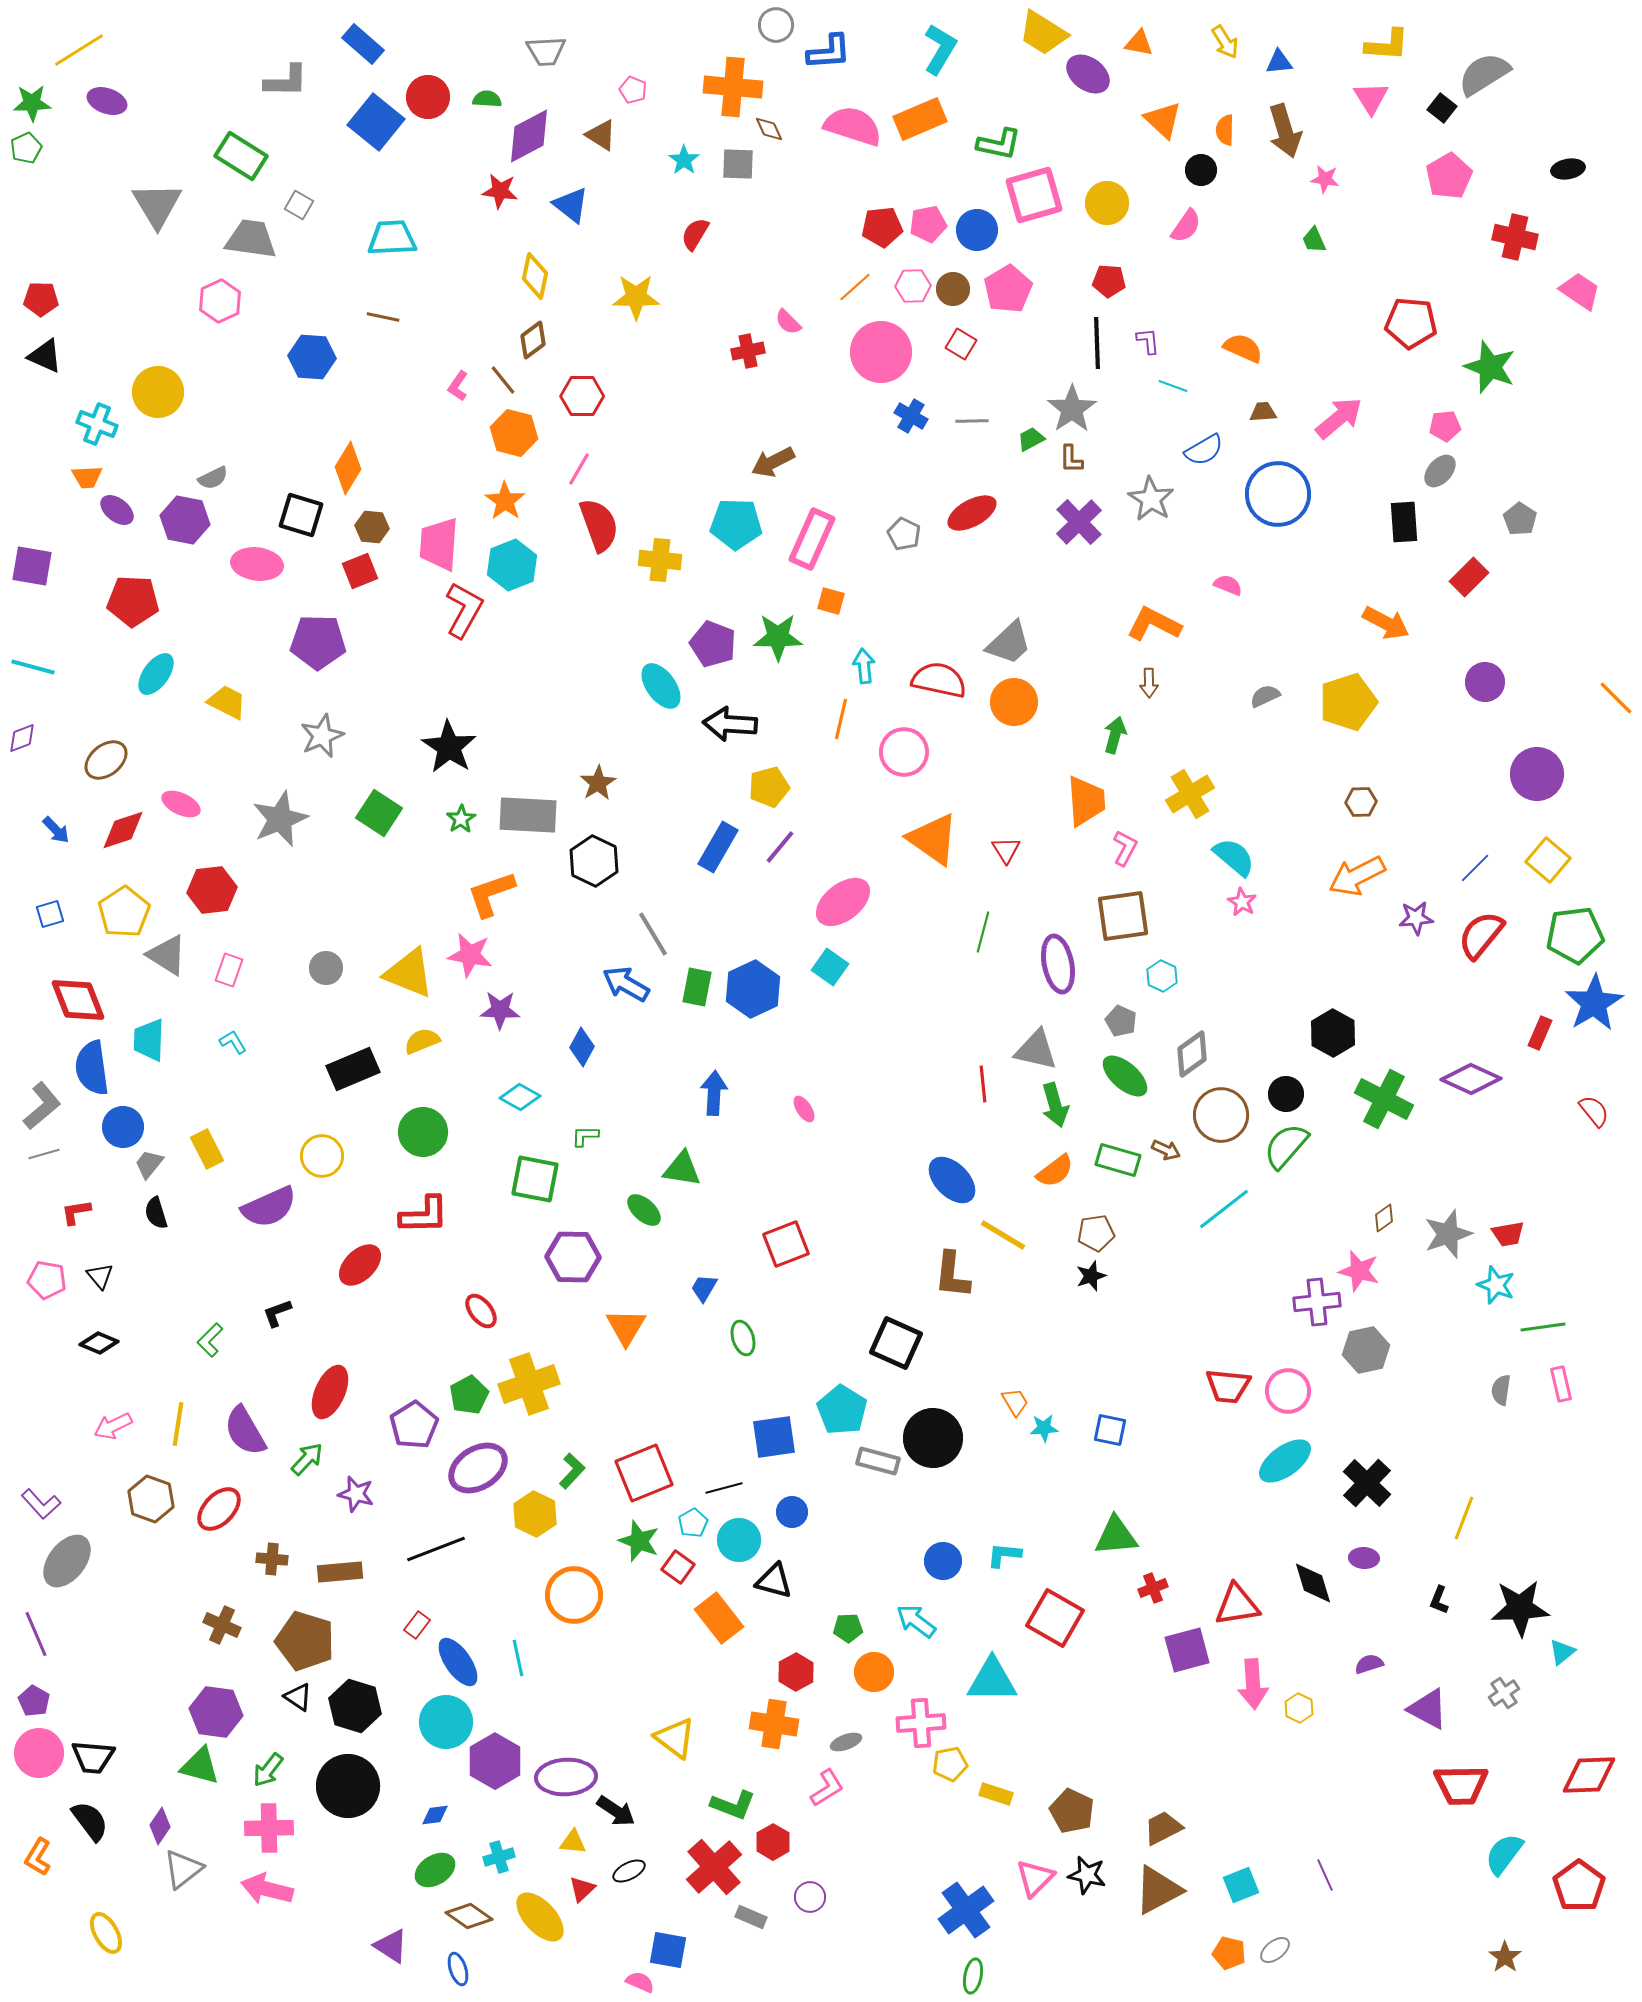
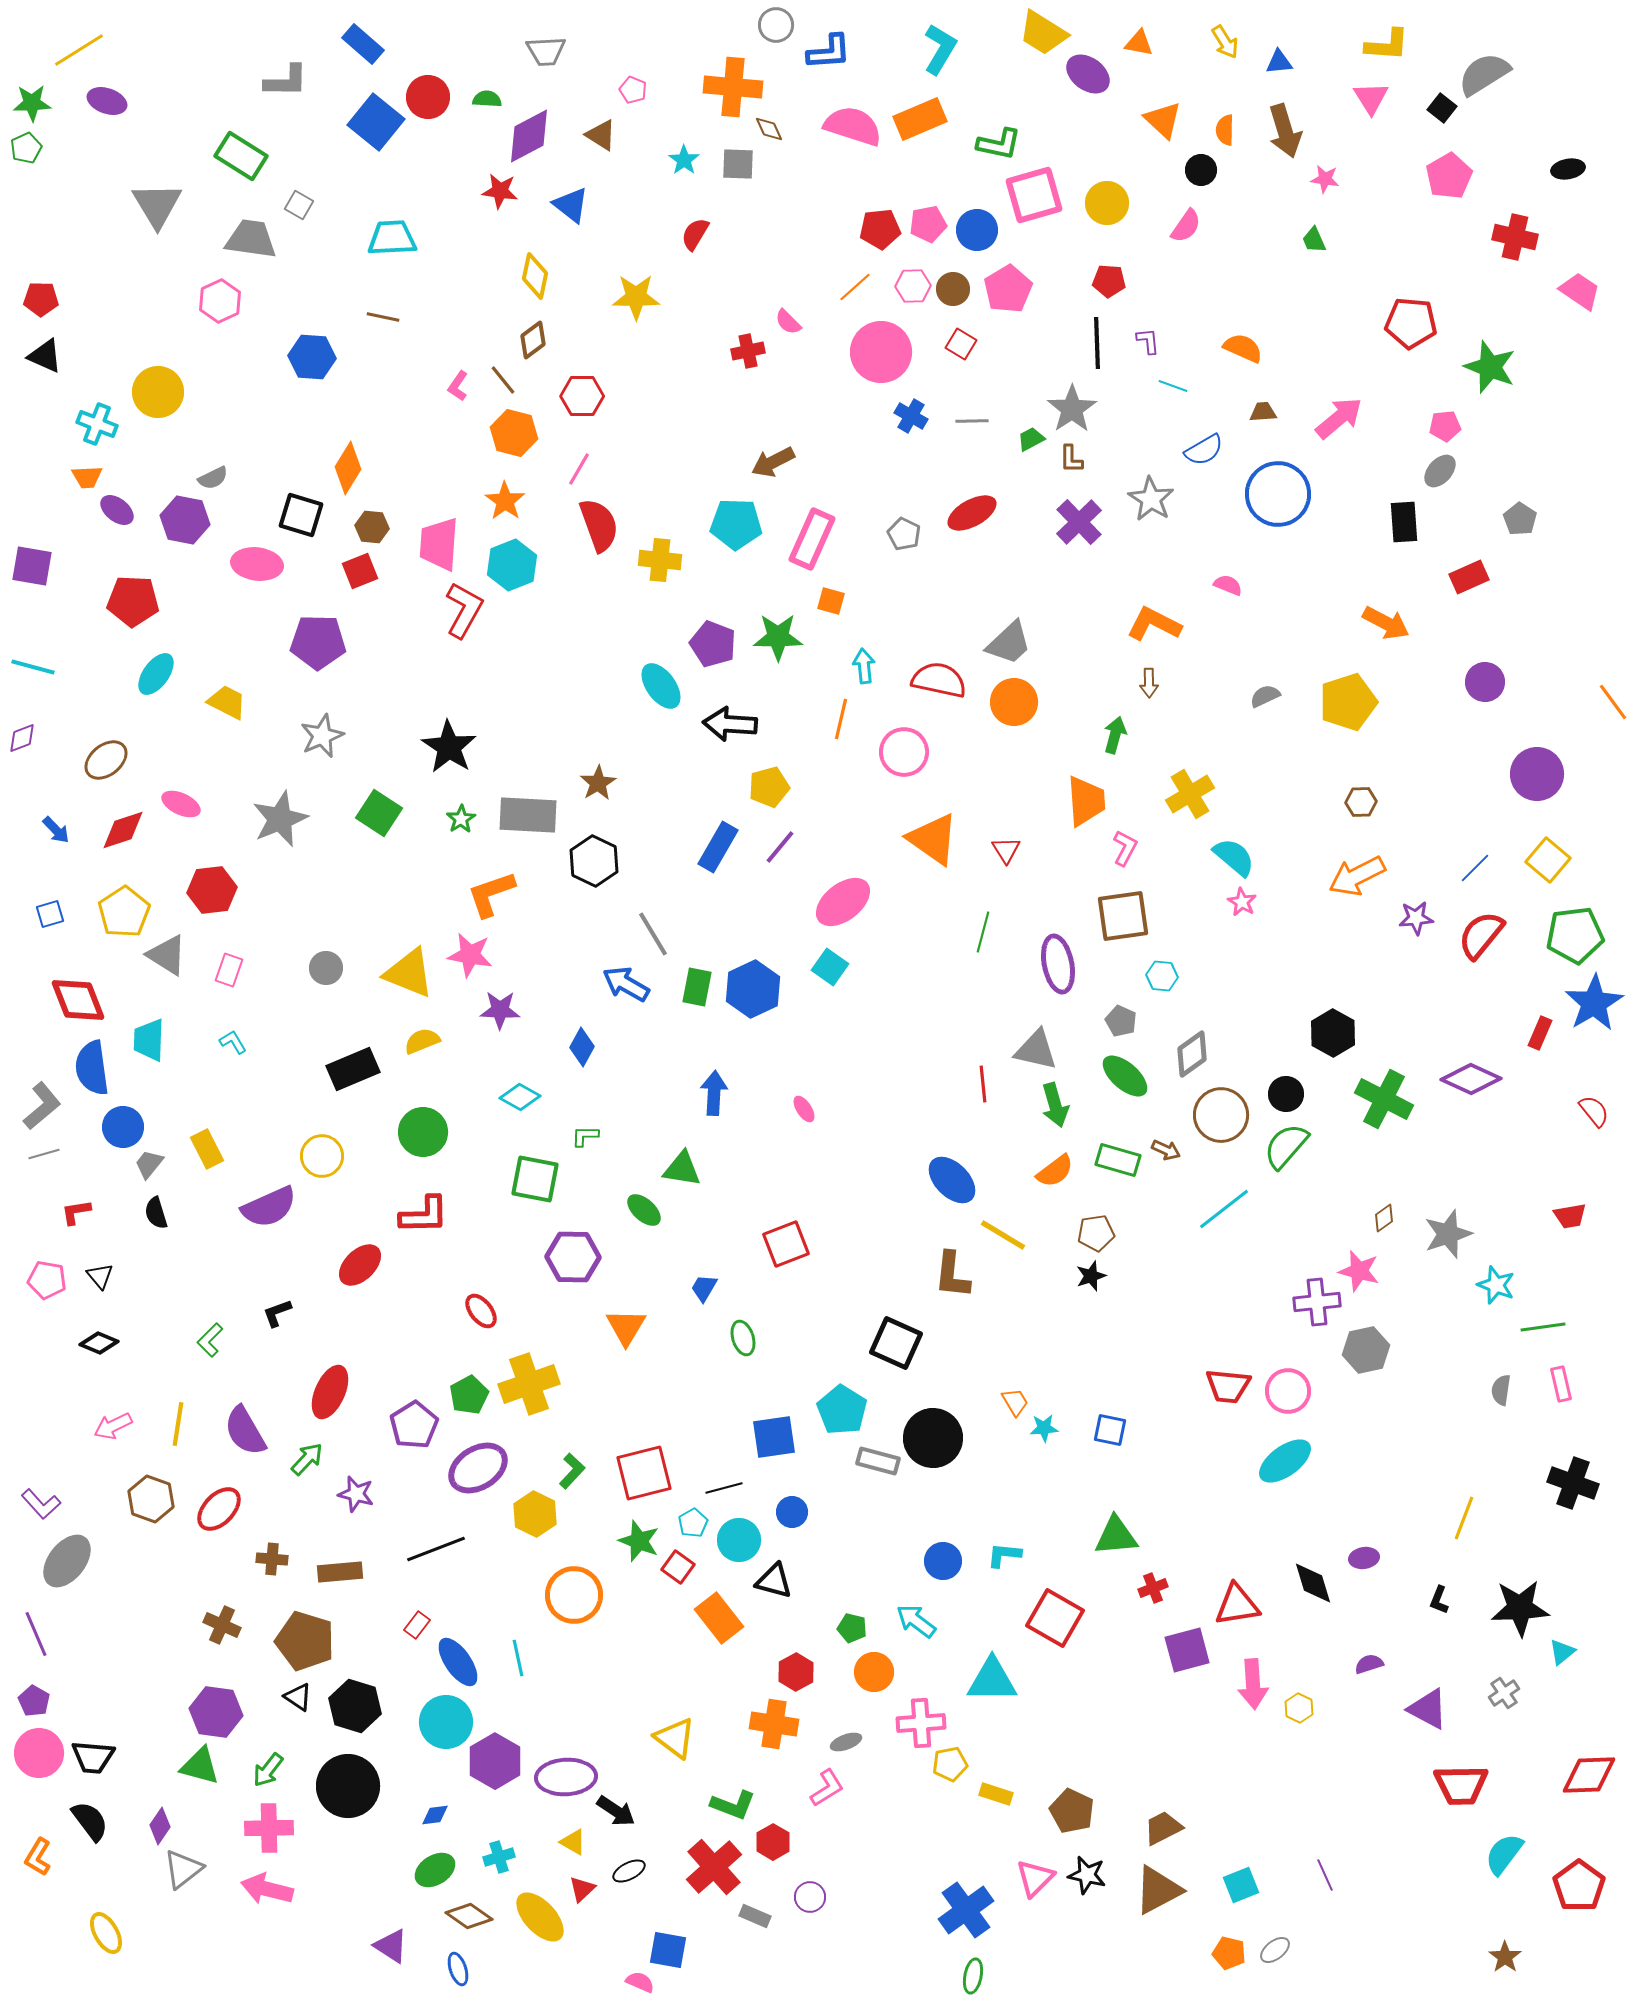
red pentagon at (882, 227): moved 2 px left, 2 px down
red rectangle at (1469, 577): rotated 21 degrees clockwise
orange line at (1616, 698): moved 3 px left, 4 px down; rotated 9 degrees clockwise
cyan hexagon at (1162, 976): rotated 20 degrees counterclockwise
red trapezoid at (1508, 1234): moved 62 px right, 18 px up
red square at (644, 1473): rotated 8 degrees clockwise
black cross at (1367, 1483): moved 206 px right; rotated 24 degrees counterclockwise
purple ellipse at (1364, 1558): rotated 12 degrees counterclockwise
green pentagon at (848, 1628): moved 4 px right; rotated 16 degrees clockwise
yellow triangle at (573, 1842): rotated 24 degrees clockwise
gray rectangle at (751, 1917): moved 4 px right, 1 px up
